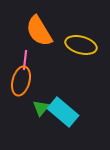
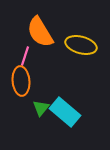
orange semicircle: moved 1 px right, 1 px down
pink line: moved 4 px up; rotated 12 degrees clockwise
orange ellipse: rotated 20 degrees counterclockwise
cyan rectangle: moved 2 px right
